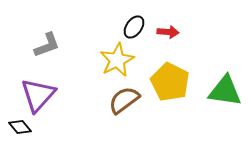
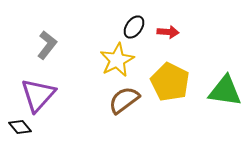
gray L-shape: rotated 32 degrees counterclockwise
